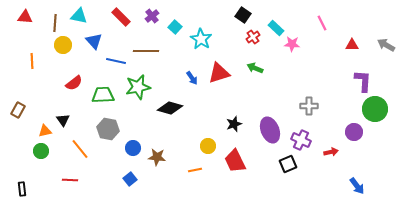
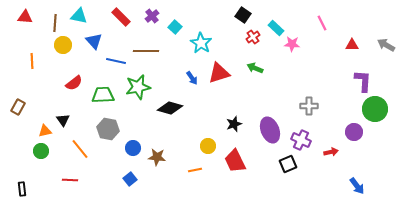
cyan star at (201, 39): moved 4 px down
brown rectangle at (18, 110): moved 3 px up
